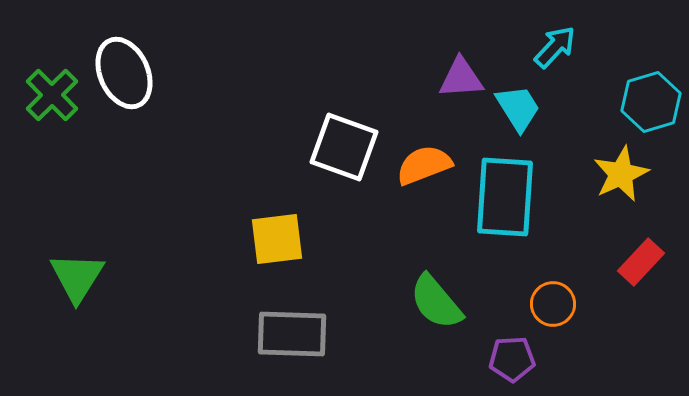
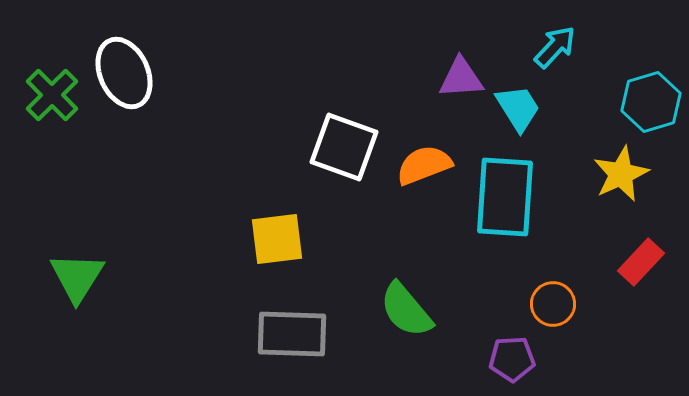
green semicircle: moved 30 px left, 8 px down
